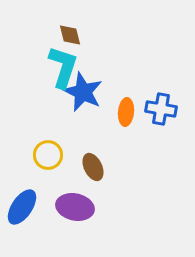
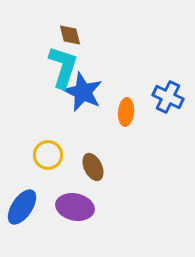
blue cross: moved 7 px right, 12 px up; rotated 16 degrees clockwise
